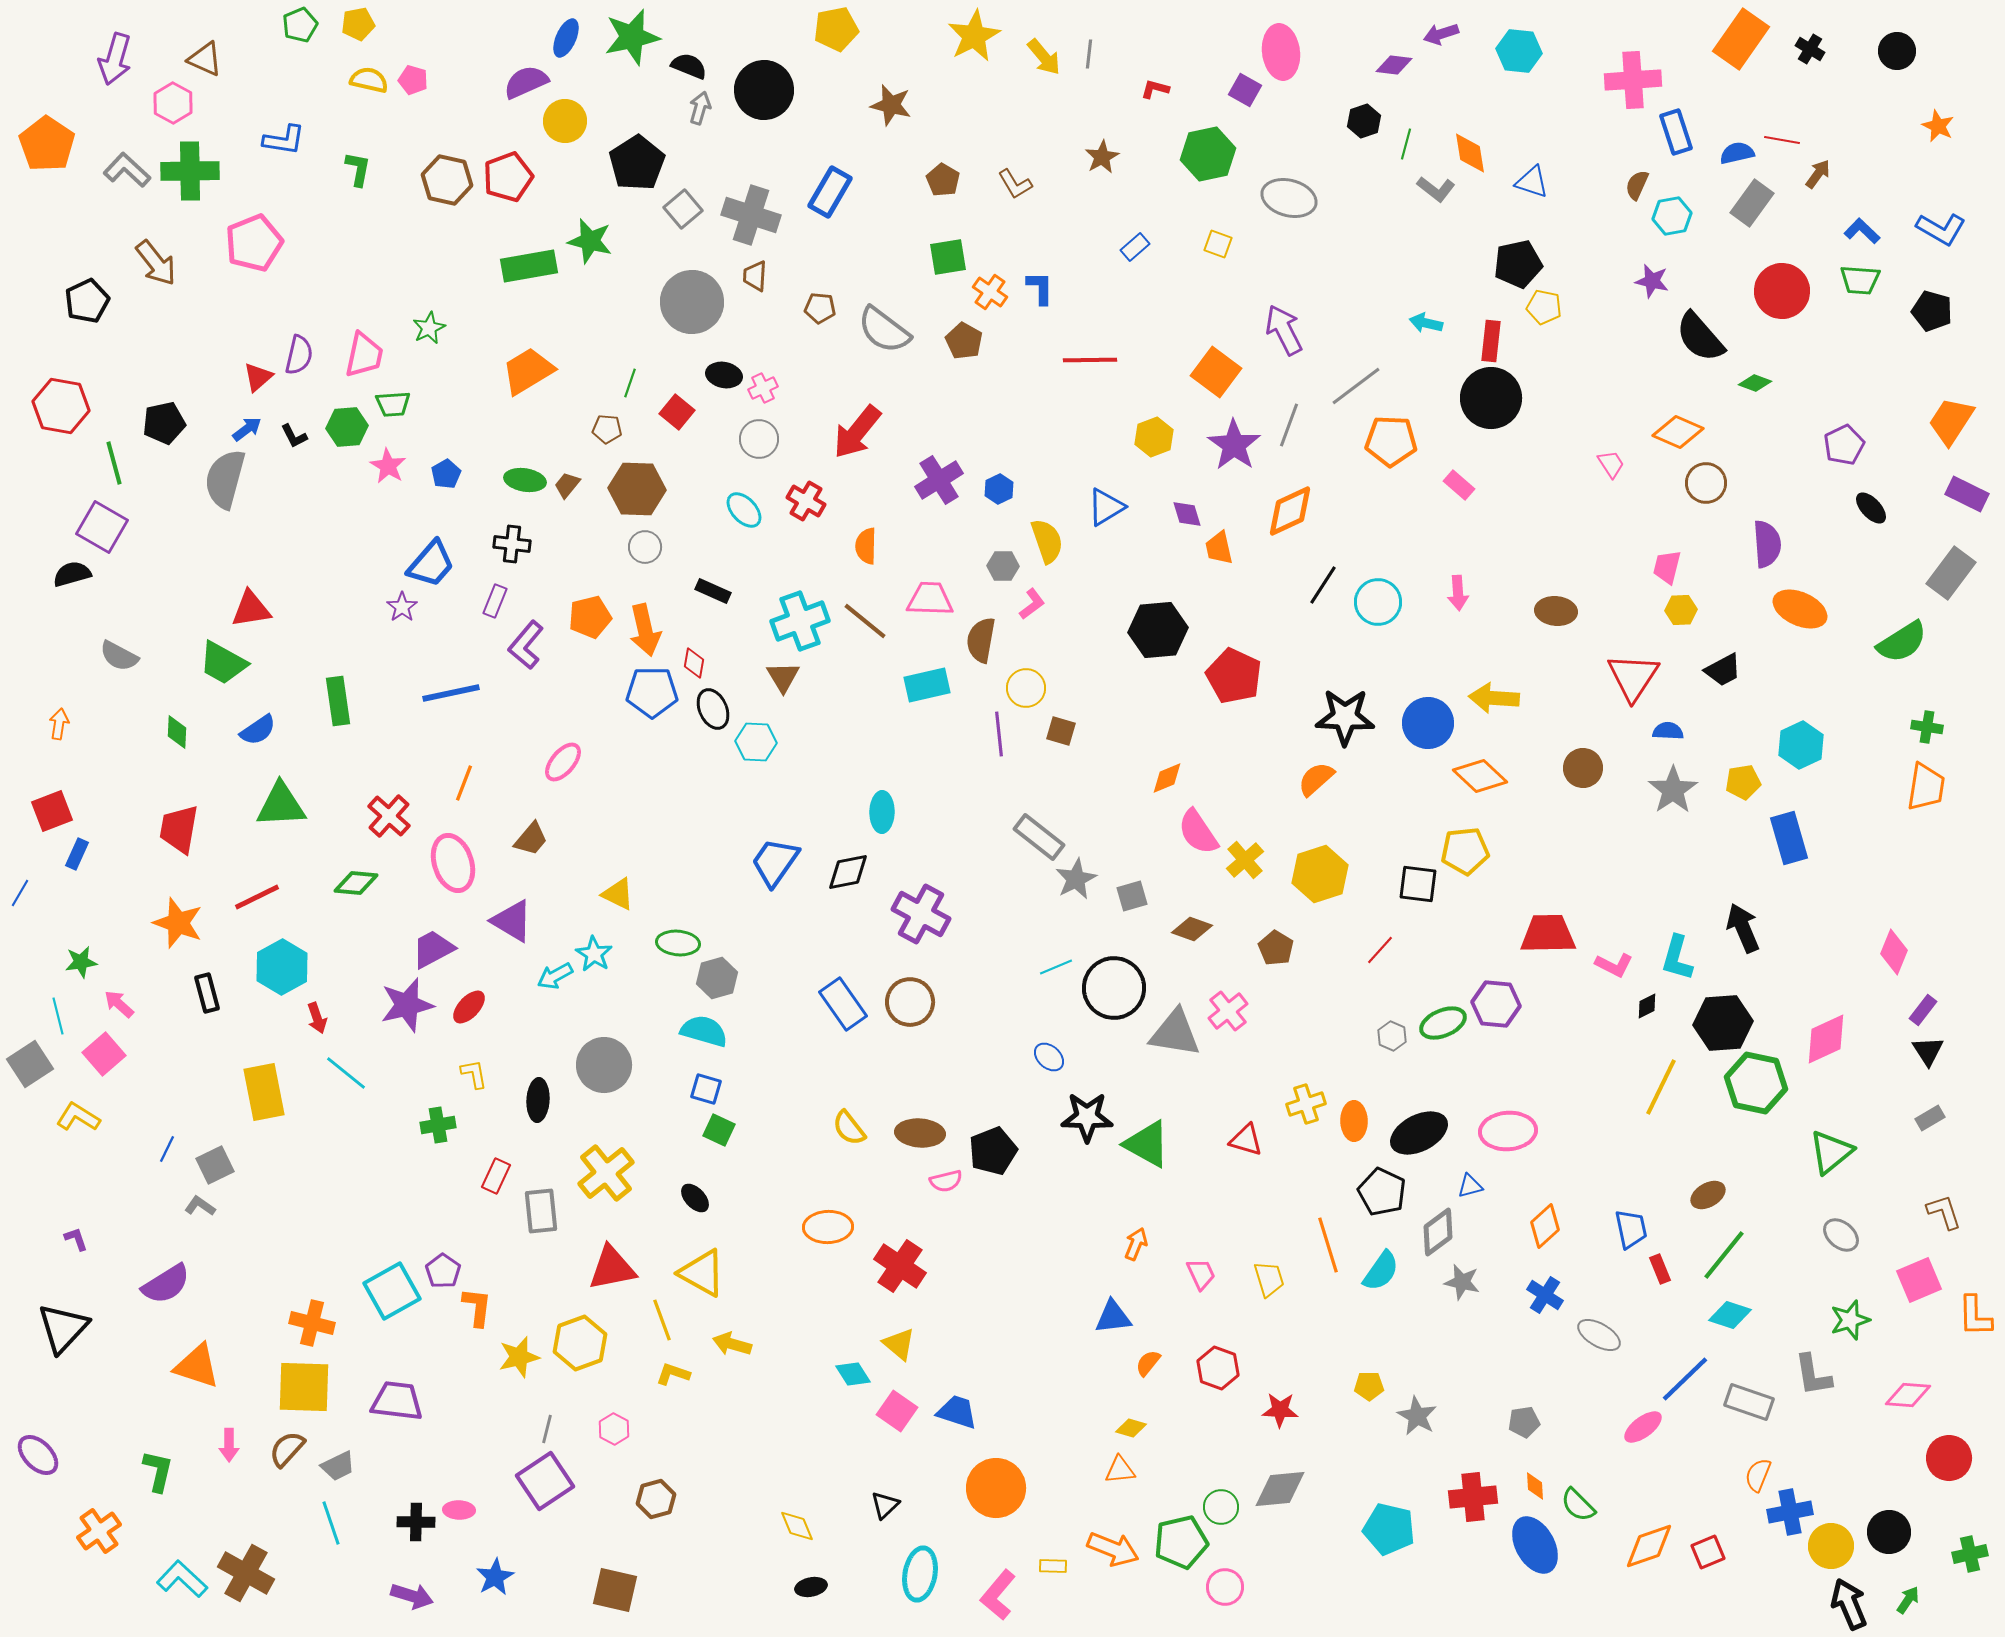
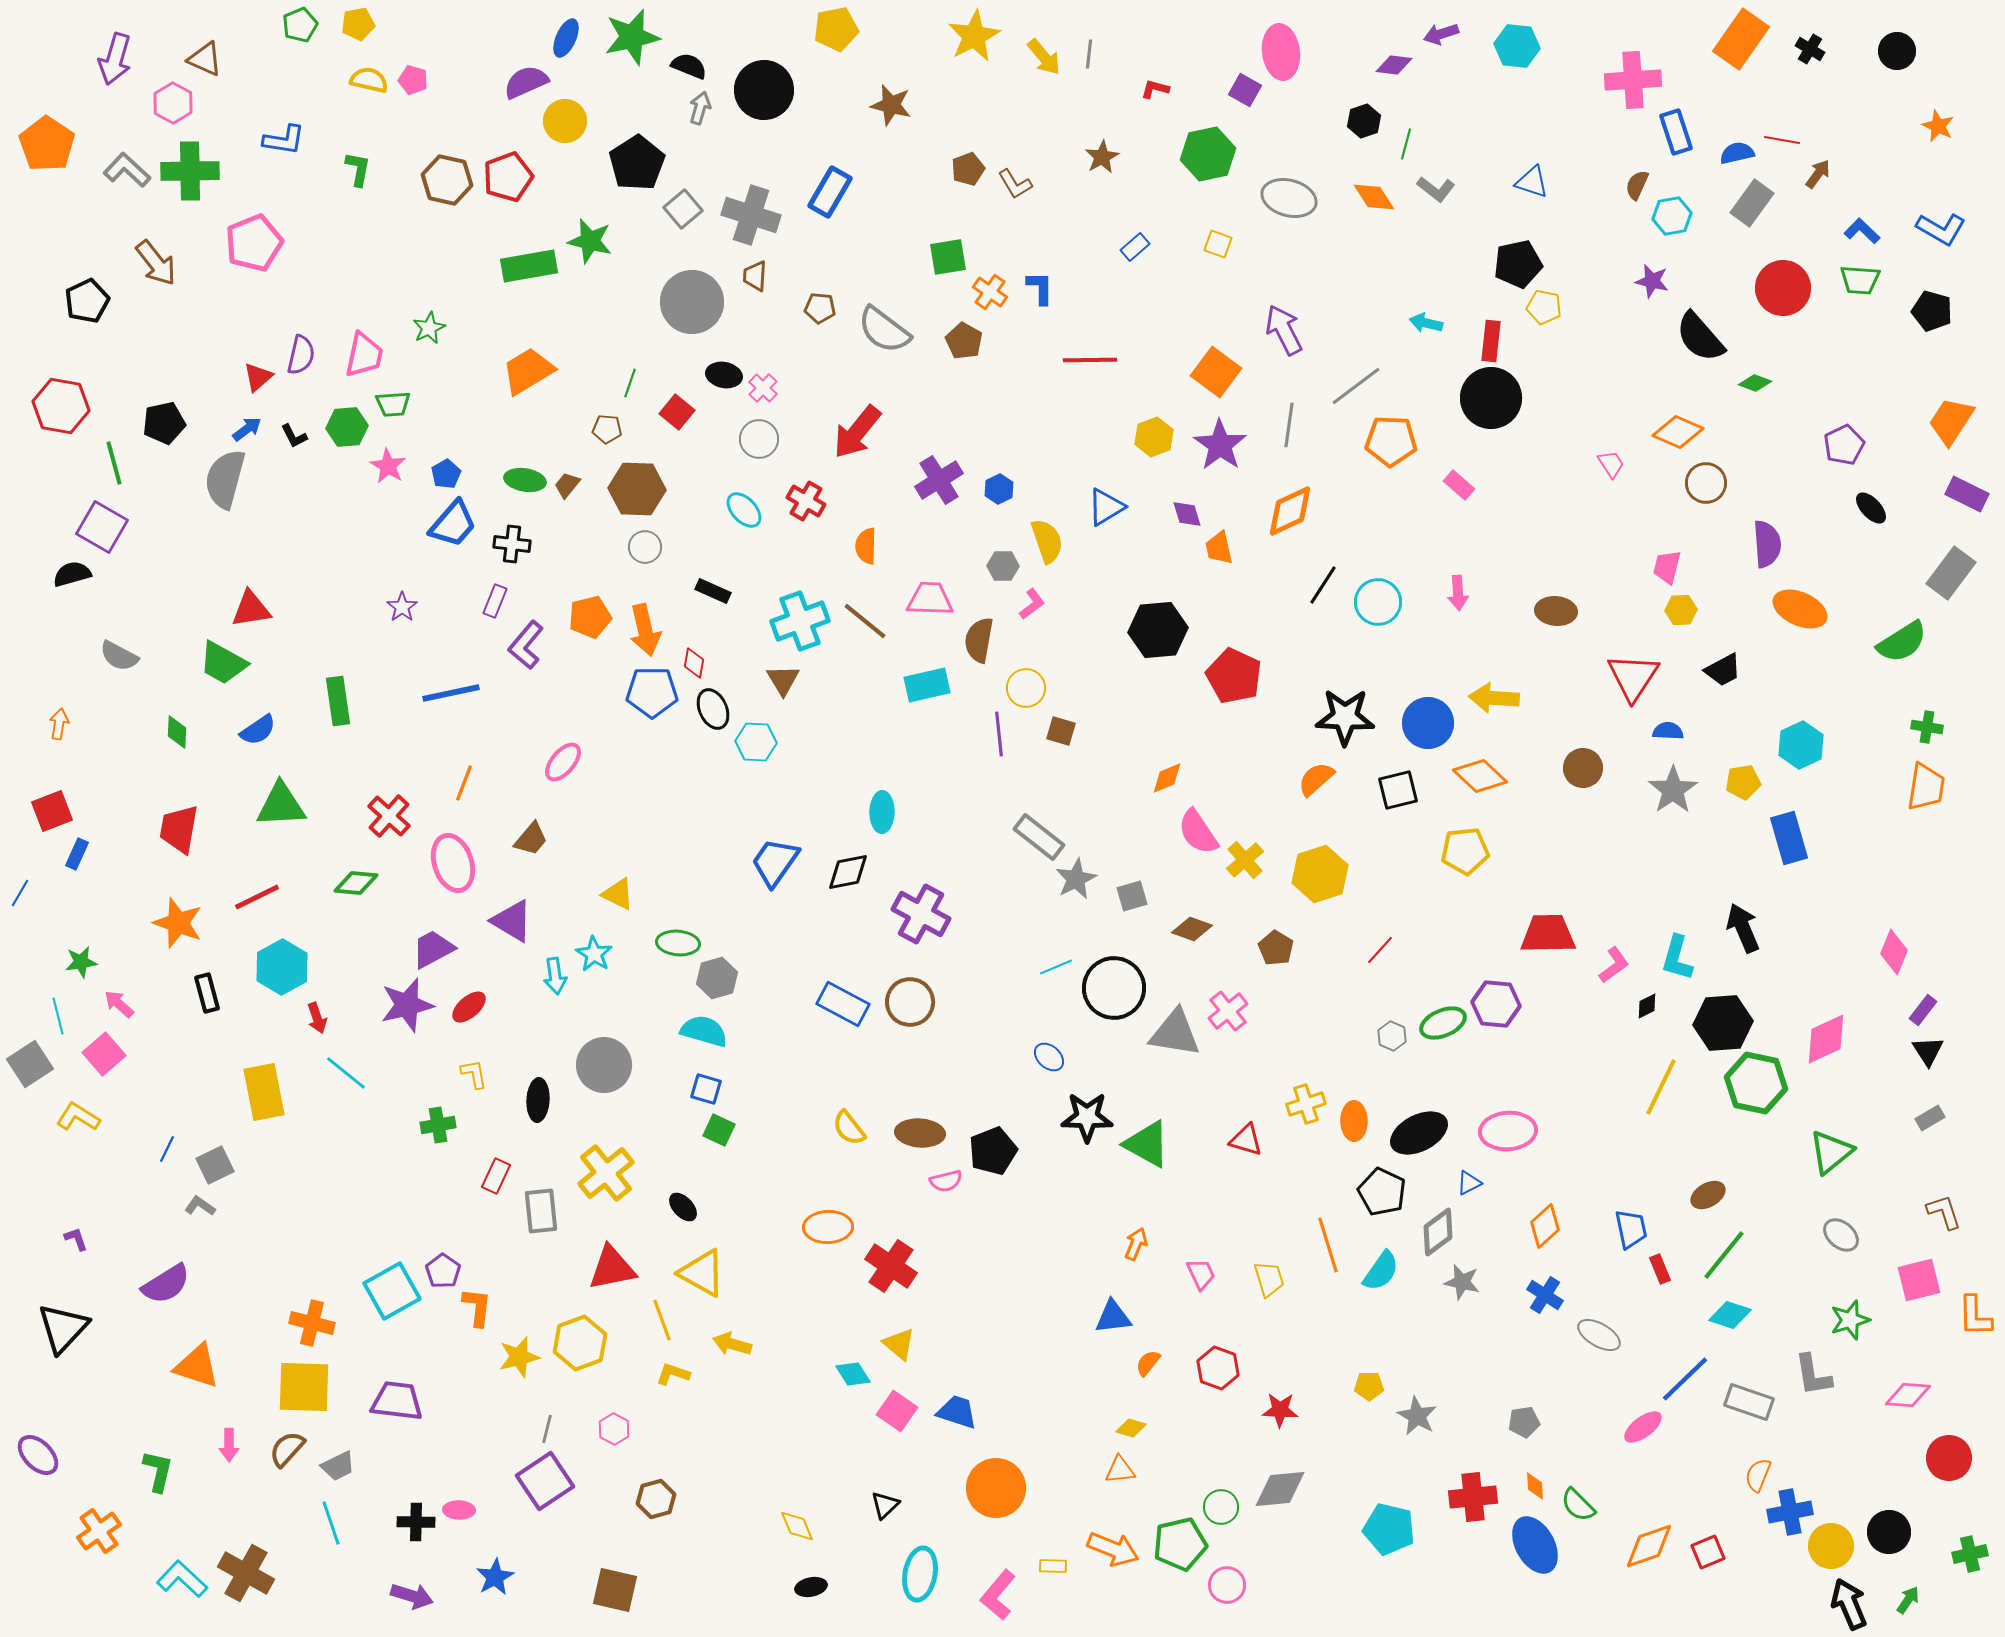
cyan hexagon at (1519, 51): moved 2 px left, 5 px up
orange diamond at (1470, 153): moved 96 px left, 44 px down; rotated 24 degrees counterclockwise
brown pentagon at (943, 180): moved 25 px right, 11 px up; rotated 20 degrees clockwise
red circle at (1782, 291): moved 1 px right, 3 px up
purple semicircle at (299, 355): moved 2 px right
pink cross at (763, 388): rotated 20 degrees counterclockwise
gray line at (1289, 425): rotated 12 degrees counterclockwise
purple star at (1234, 445): moved 14 px left
blue trapezoid at (431, 564): moved 22 px right, 40 px up
brown semicircle at (981, 640): moved 2 px left
brown triangle at (783, 677): moved 3 px down
black square at (1418, 884): moved 20 px left, 94 px up; rotated 21 degrees counterclockwise
pink L-shape at (1614, 965): rotated 63 degrees counterclockwise
cyan arrow at (555, 976): rotated 69 degrees counterclockwise
blue rectangle at (843, 1004): rotated 27 degrees counterclockwise
red ellipse at (469, 1007): rotated 6 degrees clockwise
blue triangle at (1470, 1186): moved 1 px left, 3 px up; rotated 12 degrees counterclockwise
black ellipse at (695, 1198): moved 12 px left, 9 px down
red cross at (900, 1266): moved 9 px left
pink square at (1919, 1280): rotated 9 degrees clockwise
green pentagon at (1181, 1542): moved 1 px left, 2 px down
pink circle at (1225, 1587): moved 2 px right, 2 px up
